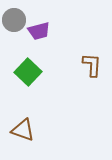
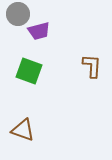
gray circle: moved 4 px right, 6 px up
brown L-shape: moved 1 px down
green square: moved 1 px right, 1 px up; rotated 24 degrees counterclockwise
